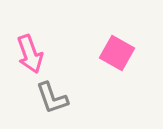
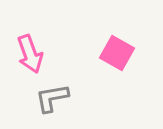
gray L-shape: rotated 99 degrees clockwise
